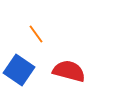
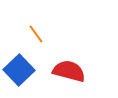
blue square: rotated 12 degrees clockwise
